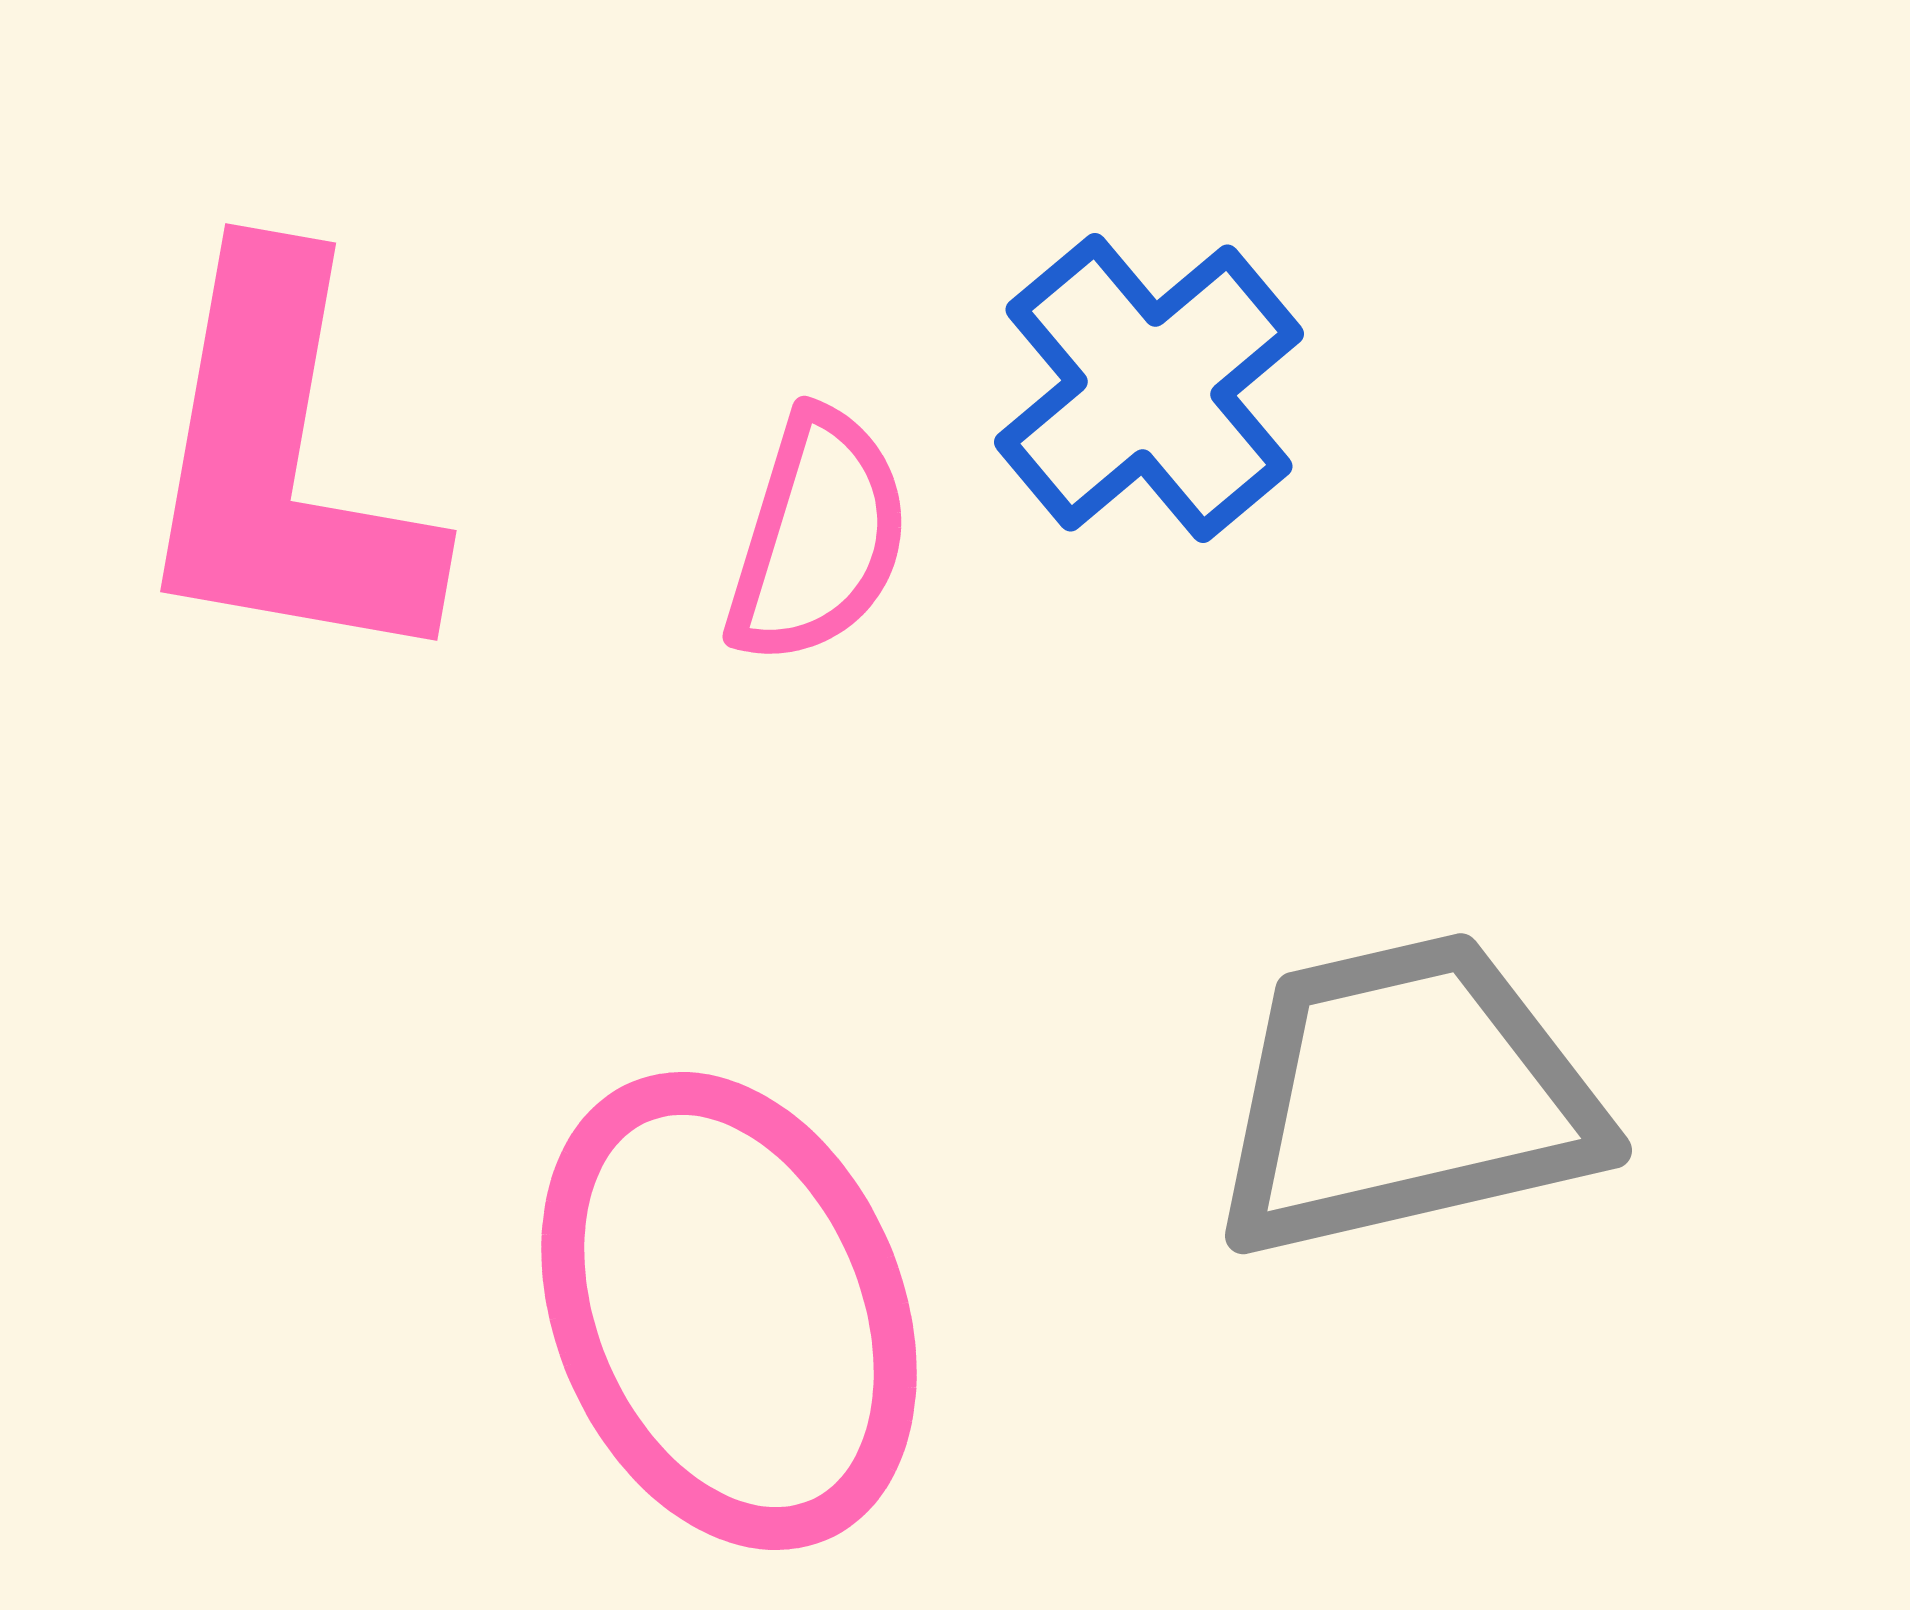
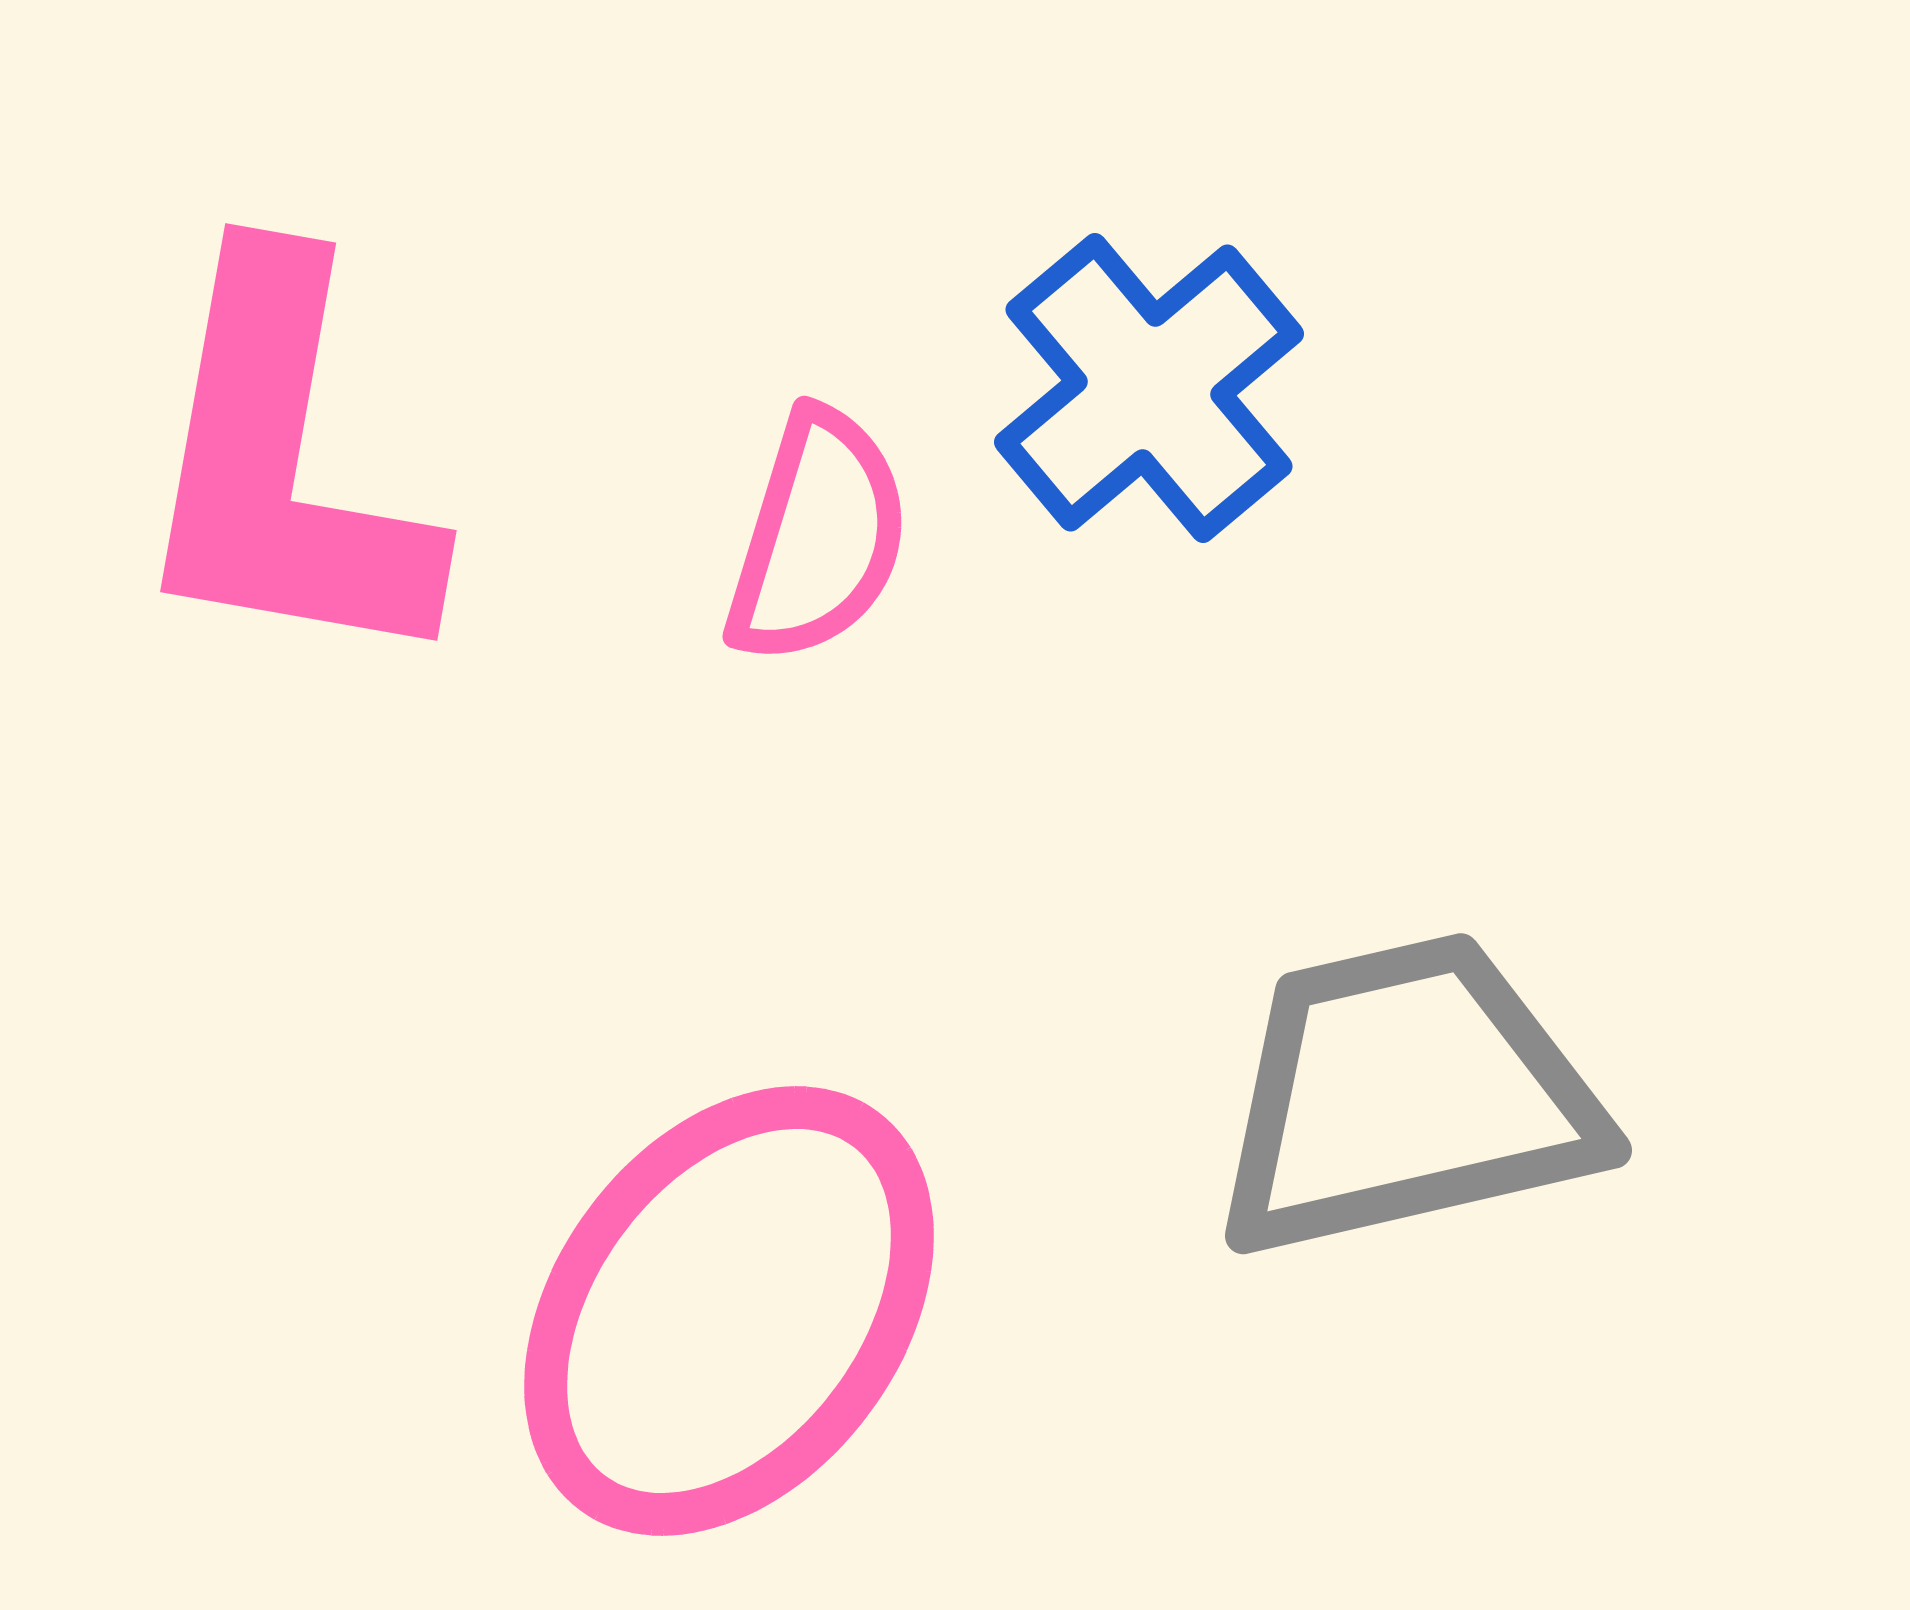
pink ellipse: rotated 60 degrees clockwise
